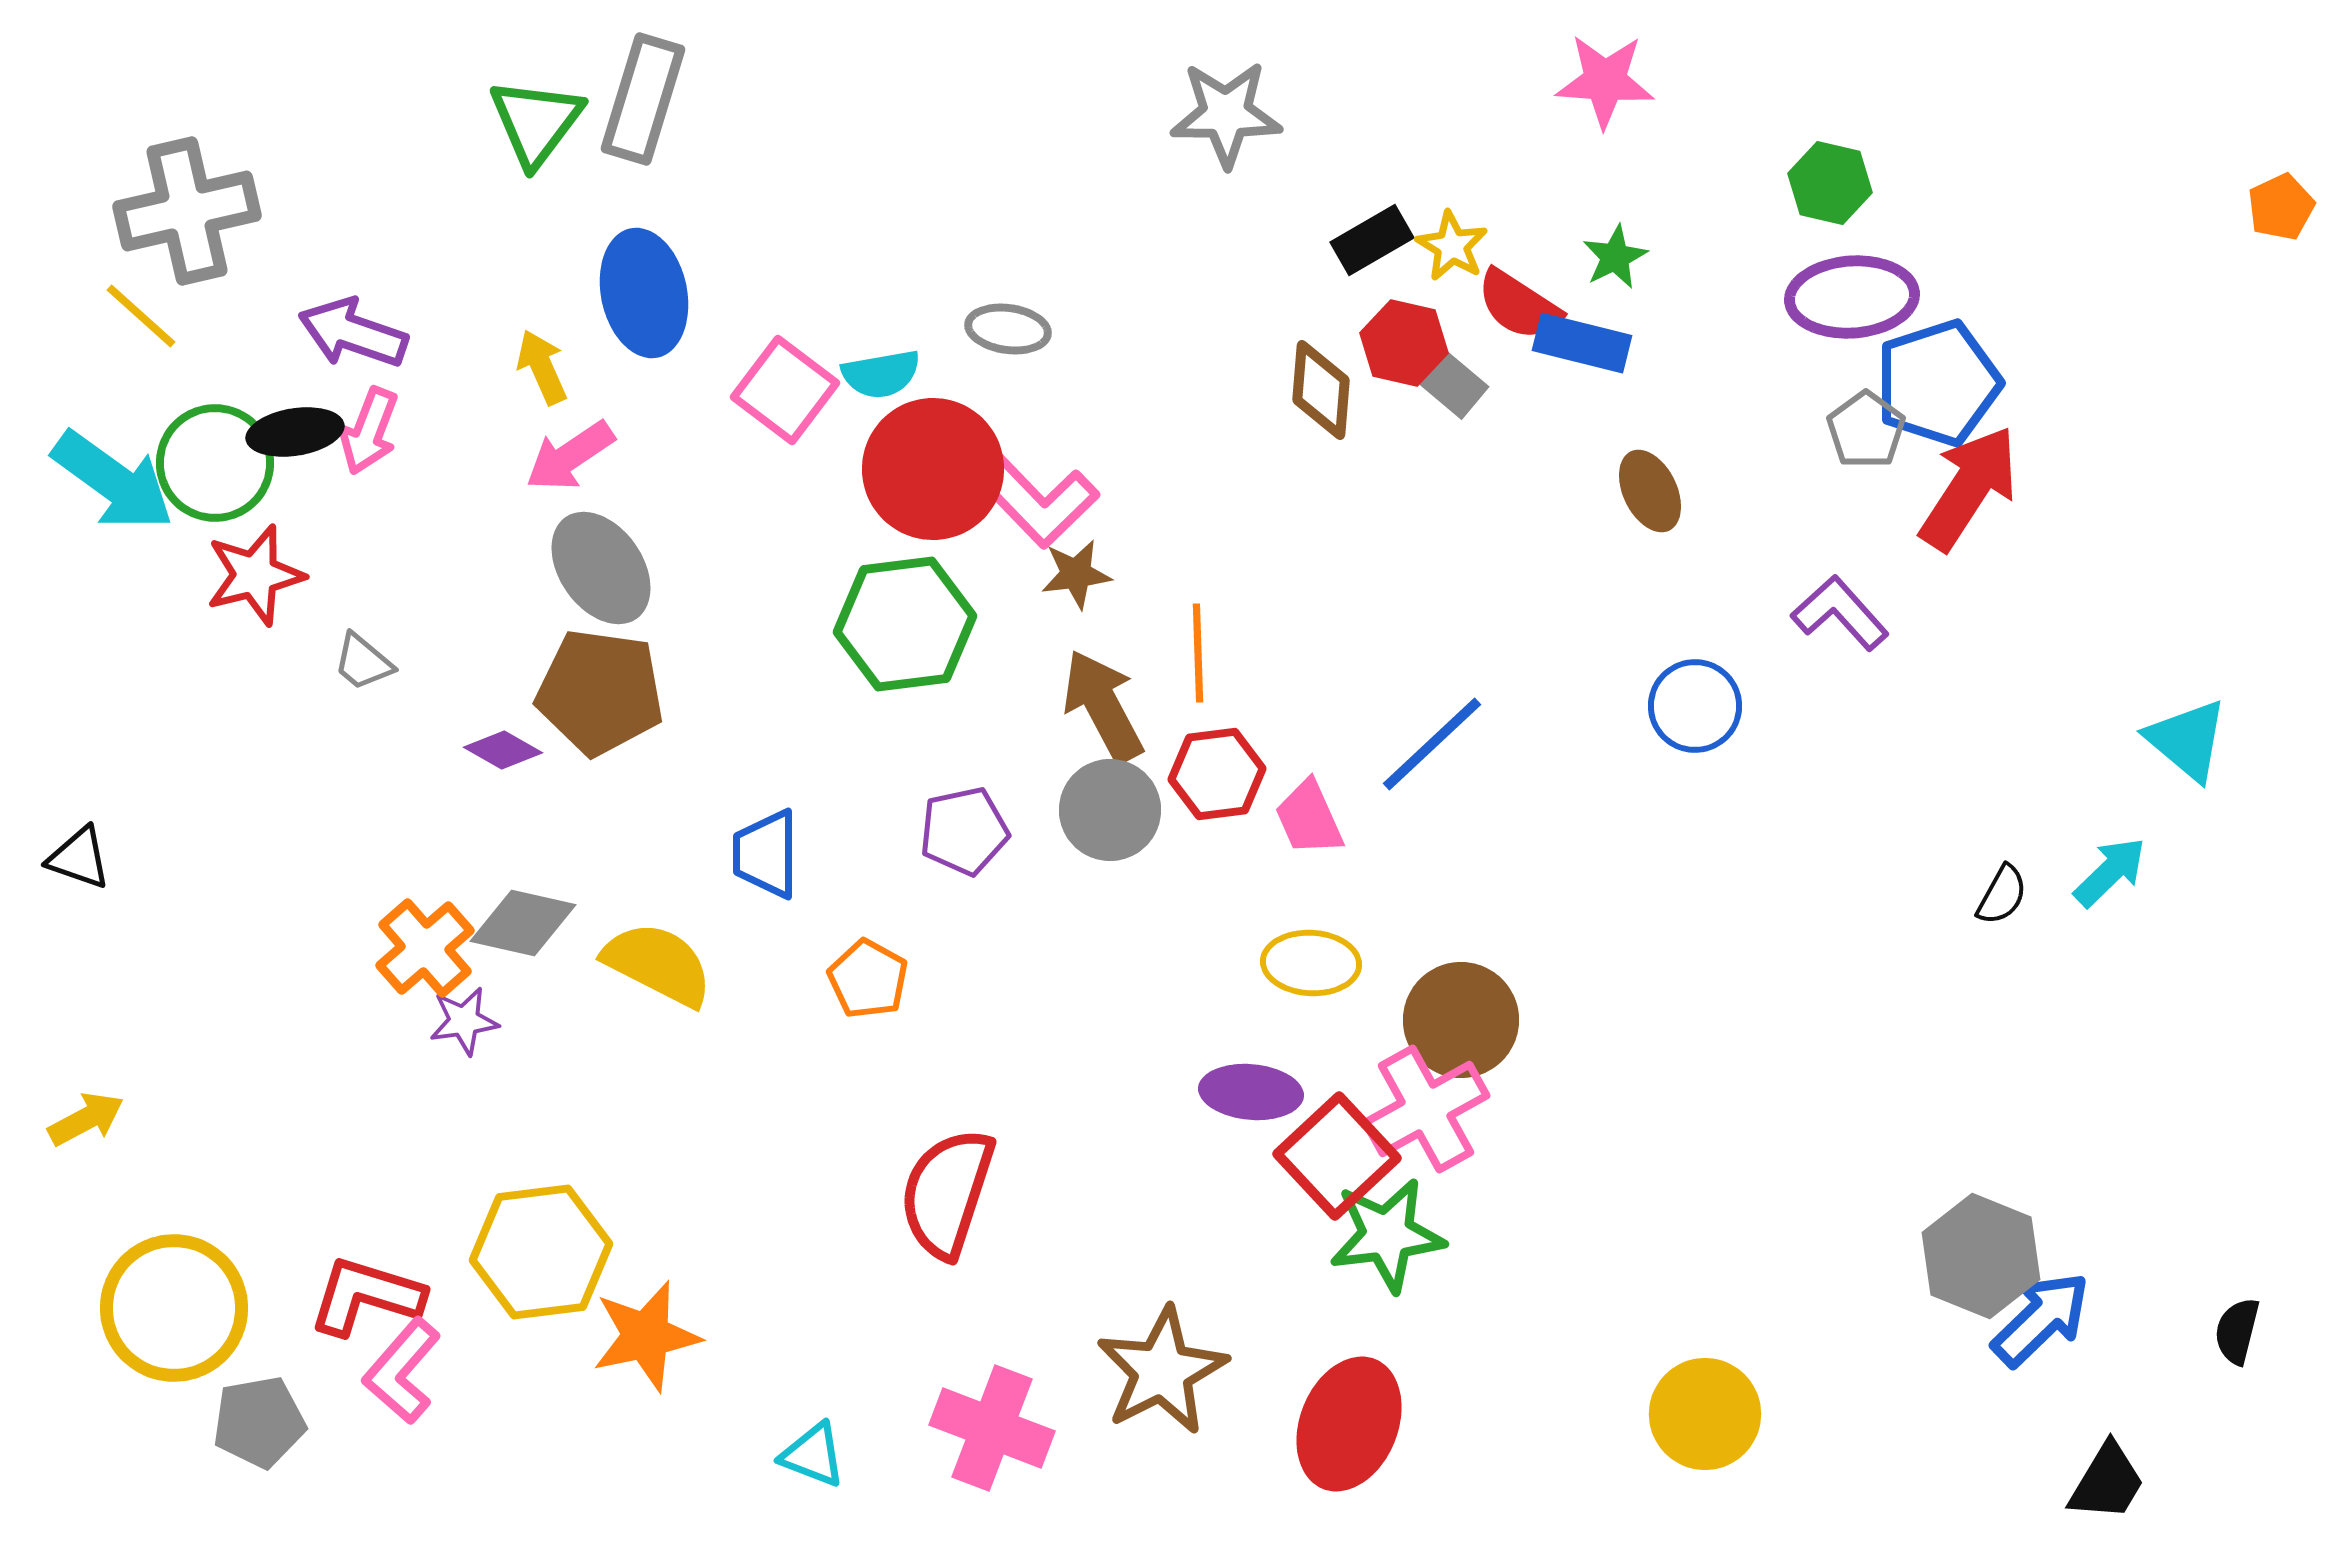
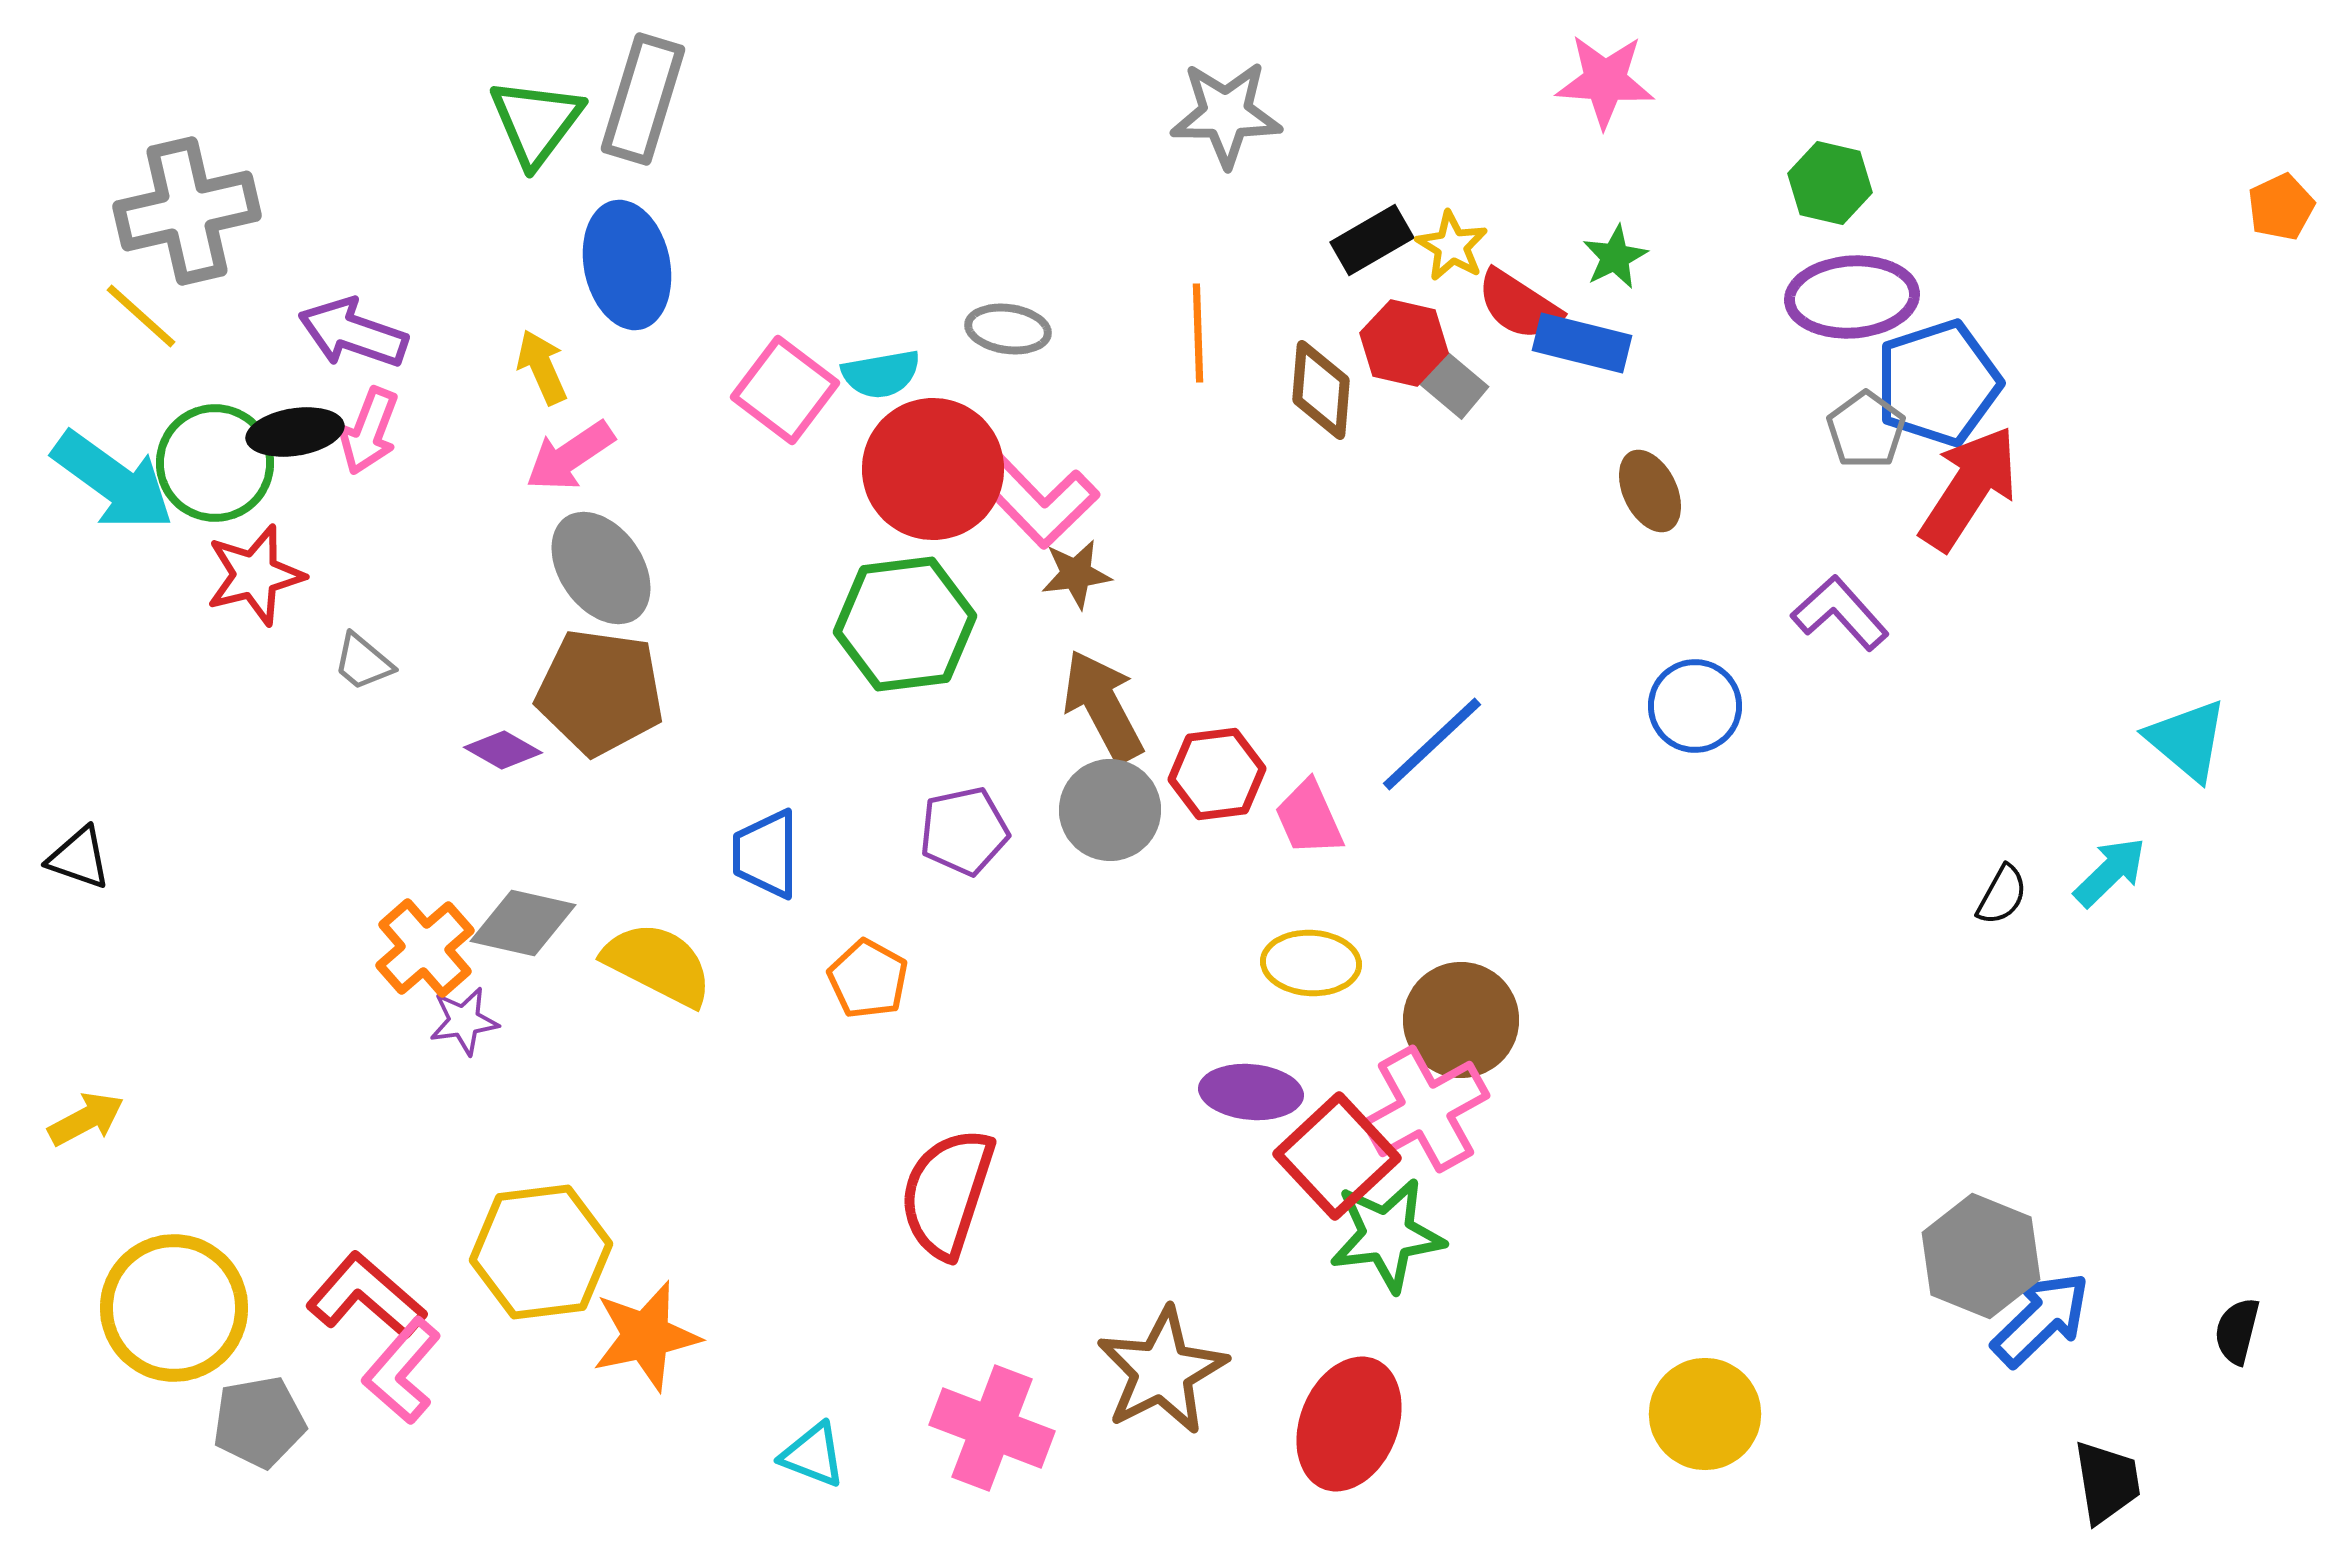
blue ellipse at (644, 293): moved 17 px left, 28 px up
orange line at (1198, 653): moved 320 px up
red L-shape at (366, 1296): rotated 24 degrees clockwise
black trapezoid at (2107, 1482): rotated 40 degrees counterclockwise
